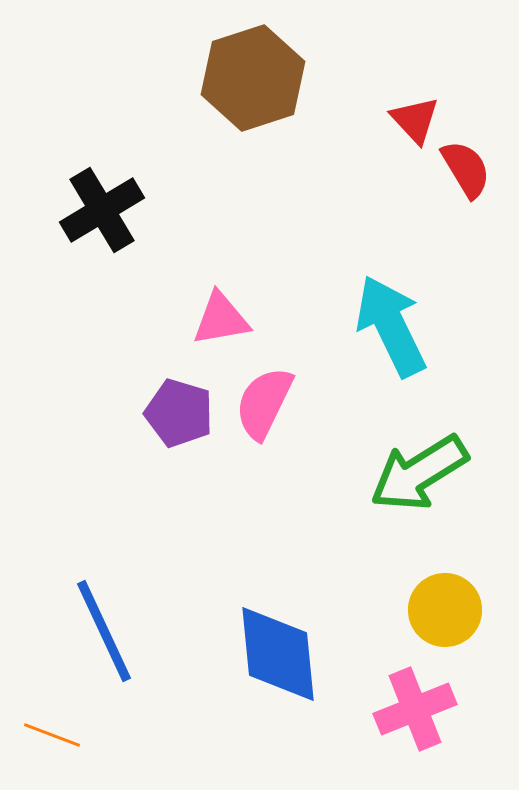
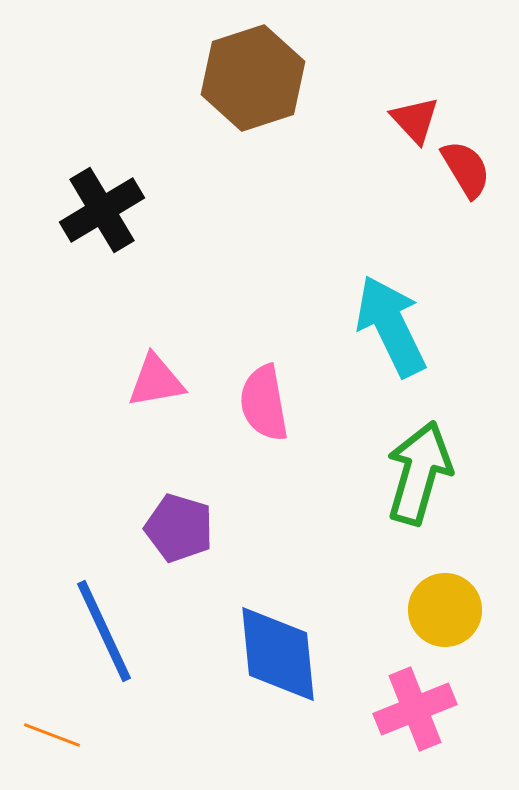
pink triangle: moved 65 px left, 62 px down
pink semicircle: rotated 36 degrees counterclockwise
purple pentagon: moved 115 px down
green arrow: rotated 138 degrees clockwise
